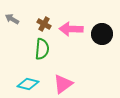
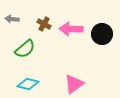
gray arrow: rotated 24 degrees counterclockwise
green semicircle: moved 17 px left; rotated 45 degrees clockwise
pink triangle: moved 11 px right
